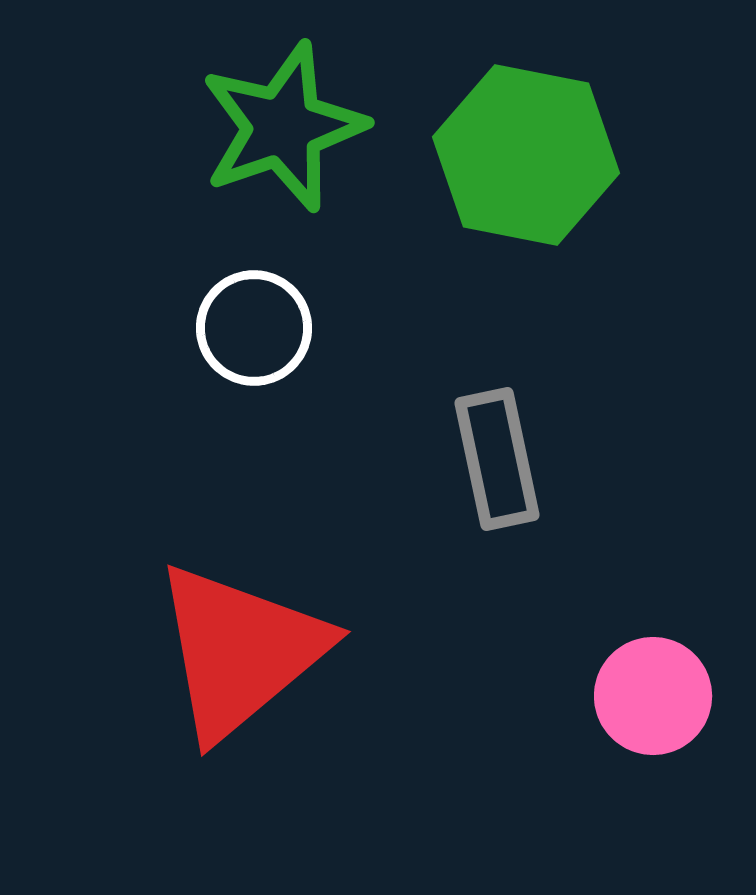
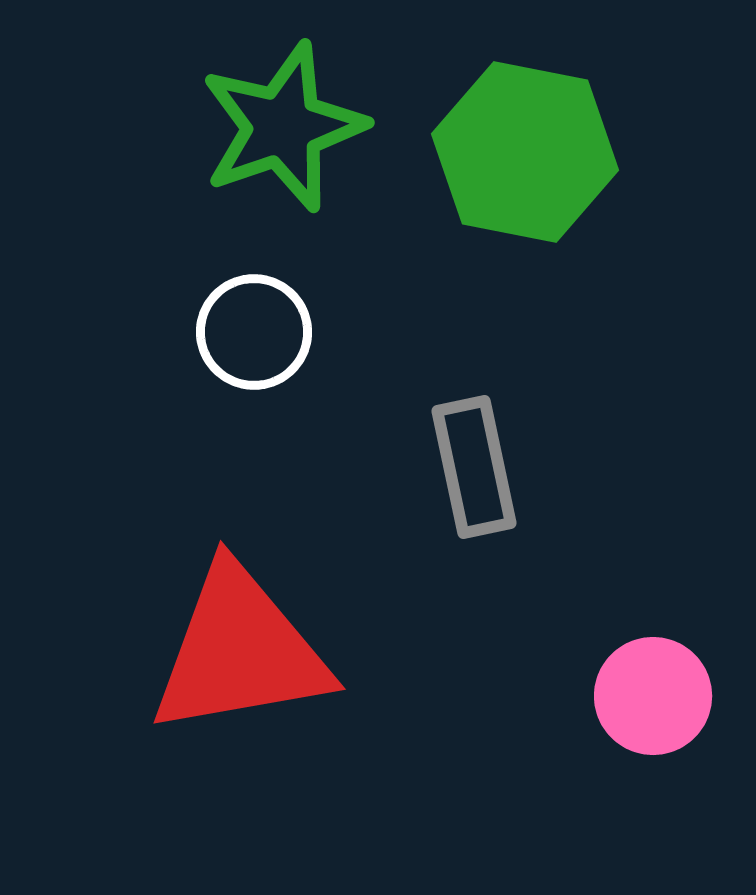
green hexagon: moved 1 px left, 3 px up
white circle: moved 4 px down
gray rectangle: moved 23 px left, 8 px down
red triangle: rotated 30 degrees clockwise
